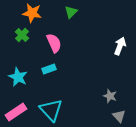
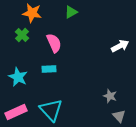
green triangle: rotated 16 degrees clockwise
white arrow: rotated 42 degrees clockwise
cyan rectangle: rotated 16 degrees clockwise
pink rectangle: rotated 10 degrees clockwise
